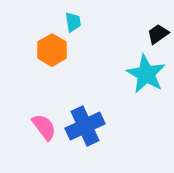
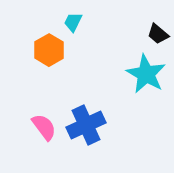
cyan trapezoid: rotated 145 degrees counterclockwise
black trapezoid: rotated 105 degrees counterclockwise
orange hexagon: moved 3 px left
blue cross: moved 1 px right, 1 px up
